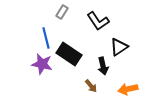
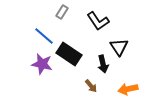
blue line: moved 2 px left, 2 px up; rotated 35 degrees counterclockwise
black triangle: rotated 30 degrees counterclockwise
black arrow: moved 2 px up
